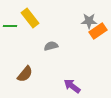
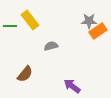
yellow rectangle: moved 2 px down
